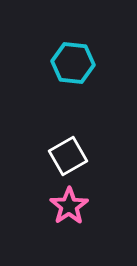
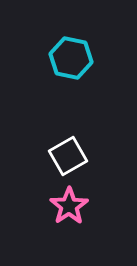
cyan hexagon: moved 2 px left, 5 px up; rotated 6 degrees clockwise
